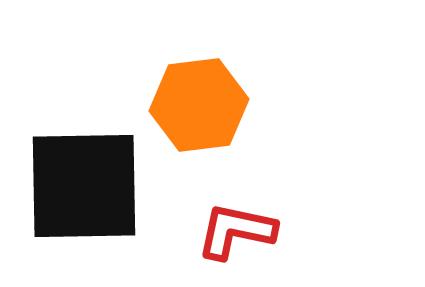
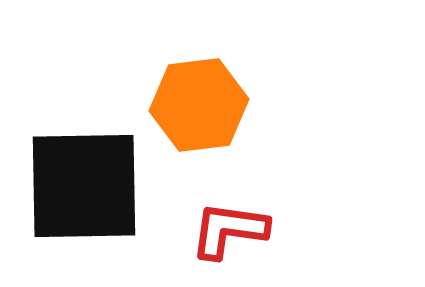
red L-shape: moved 7 px left, 1 px up; rotated 4 degrees counterclockwise
